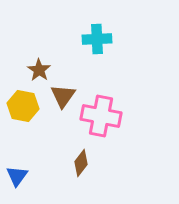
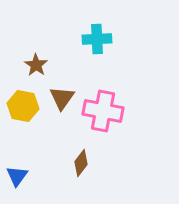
brown star: moved 3 px left, 5 px up
brown triangle: moved 1 px left, 2 px down
pink cross: moved 2 px right, 5 px up
